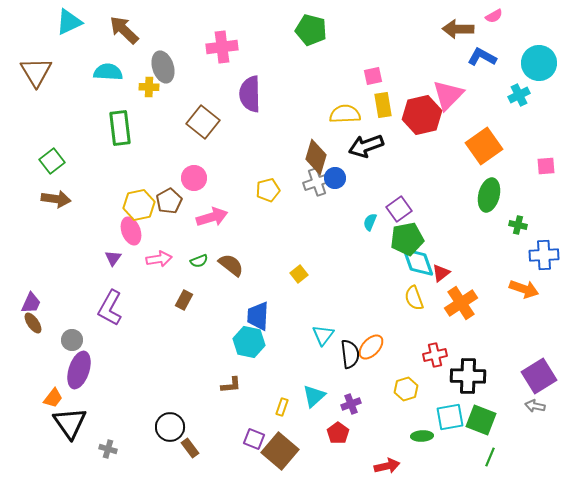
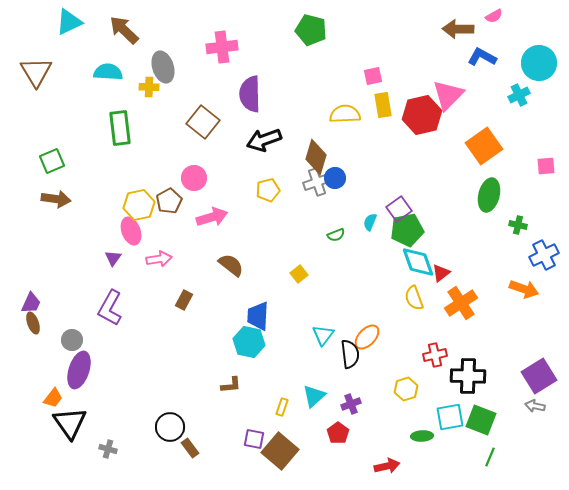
black arrow at (366, 146): moved 102 px left, 6 px up
green square at (52, 161): rotated 15 degrees clockwise
green pentagon at (407, 239): moved 9 px up
blue cross at (544, 255): rotated 24 degrees counterclockwise
green semicircle at (199, 261): moved 137 px right, 26 px up
brown ellipse at (33, 323): rotated 15 degrees clockwise
orange ellipse at (371, 347): moved 4 px left, 10 px up
purple square at (254, 439): rotated 10 degrees counterclockwise
